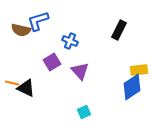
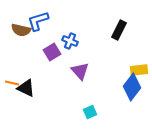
purple square: moved 10 px up
blue diamond: rotated 20 degrees counterclockwise
cyan square: moved 6 px right
